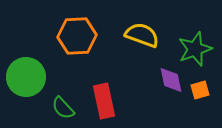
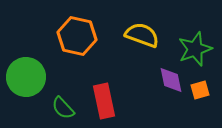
orange hexagon: rotated 15 degrees clockwise
